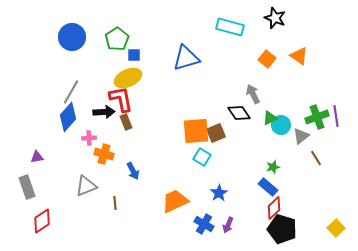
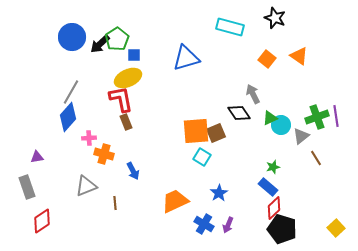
black arrow at (104, 112): moved 4 px left, 68 px up; rotated 140 degrees clockwise
